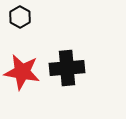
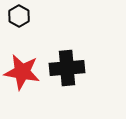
black hexagon: moved 1 px left, 1 px up
